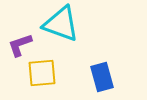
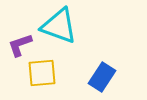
cyan triangle: moved 2 px left, 2 px down
blue rectangle: rotated 48 degrees clockwise
